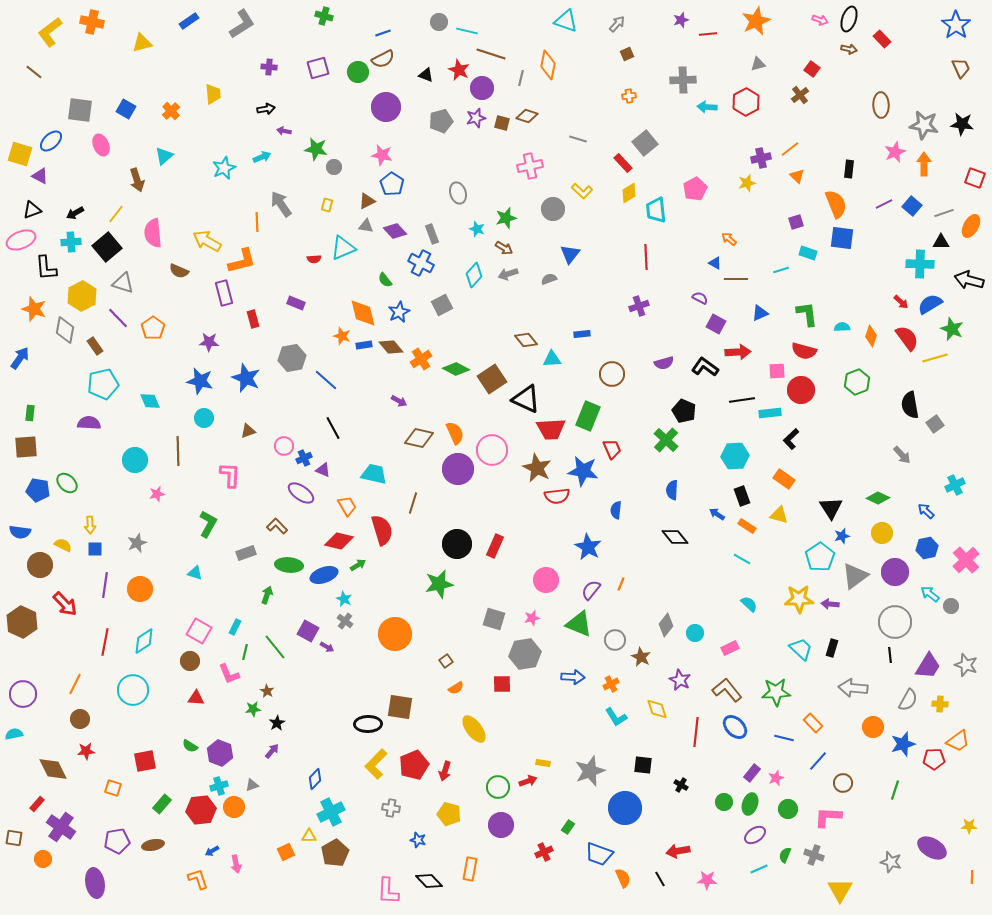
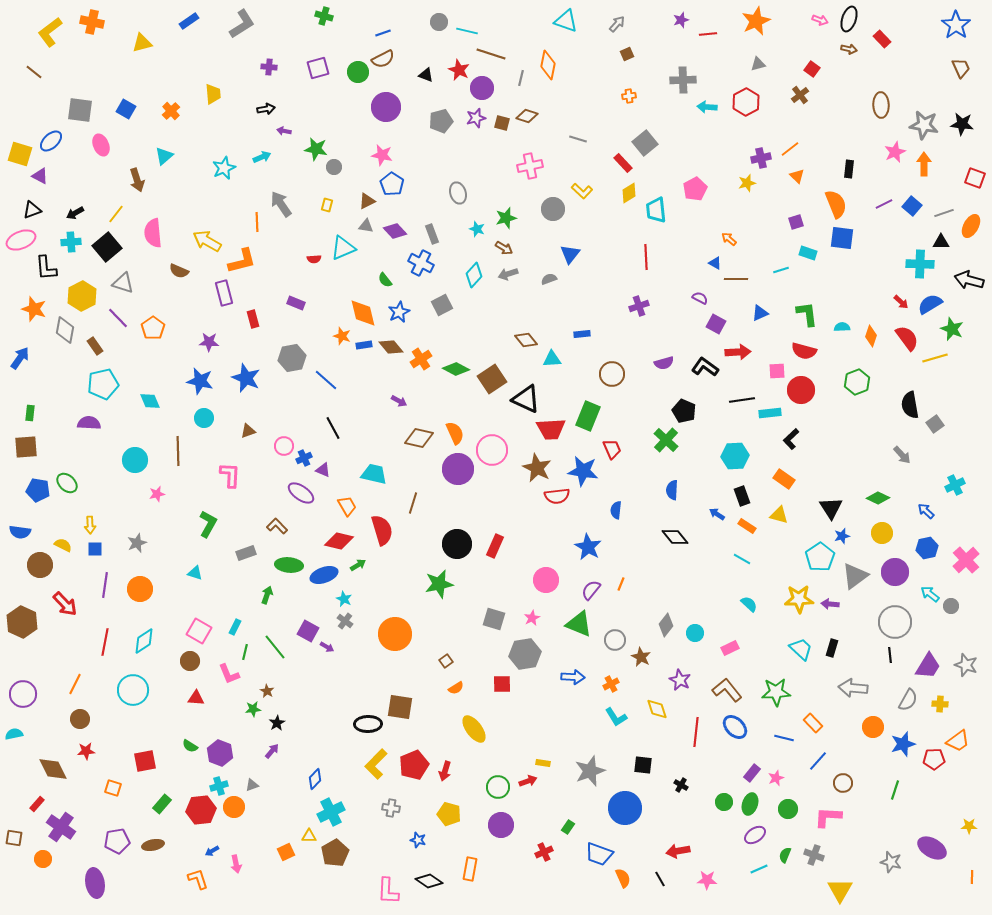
pink star at (532, 618): rotated 14 degrees counterclockwise
black diamond at (429, 881): rotated 12 degrees counterclockwise
